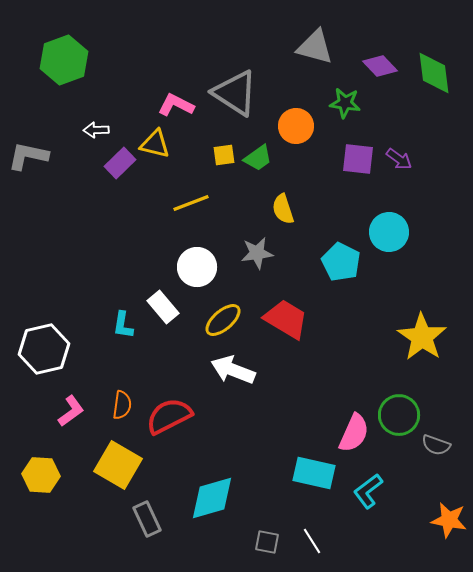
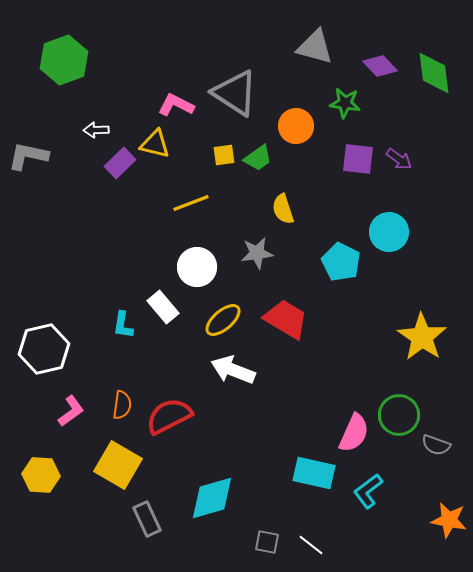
white line at (312, 541): moved 1 px left, 4 px down; rotated 20 degrees counterclockwise
